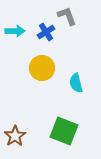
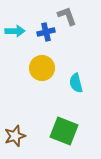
blue cross: rotated 18 degrees clockwise
brown star: rotated 15 degrees clockwise
